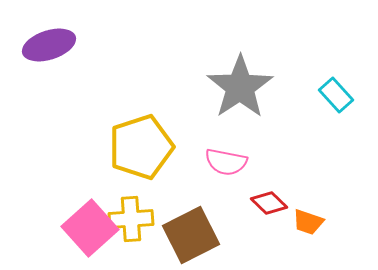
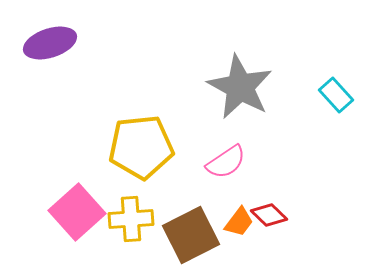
purple ellipse: moved 1 px right, 2 px up
gray star: rotated 10 degrees counterclockwise
yellow pentagon: rotated 12 degrees clockwise
pink semicircle: rotated 45 degrees counterclockwise
red diamond: moved 12 px down
orange trapezoid: moved 69 px left; rotated 72 degrees counterclockwise
pink square: moved 13 px left, 16 px up
